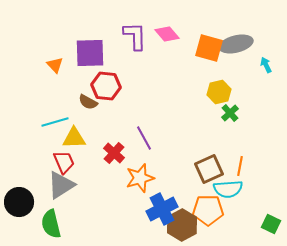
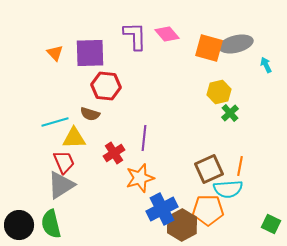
orange triangle: moved 12 px up
brown semicircle: moved 2 px right, 12 px down; rotated 12 degrees counterclockwise
purple line: rotated 35 degrees clockwise
red cross: rotated 15 degrees clockwise
black circle: moved 23 px down
